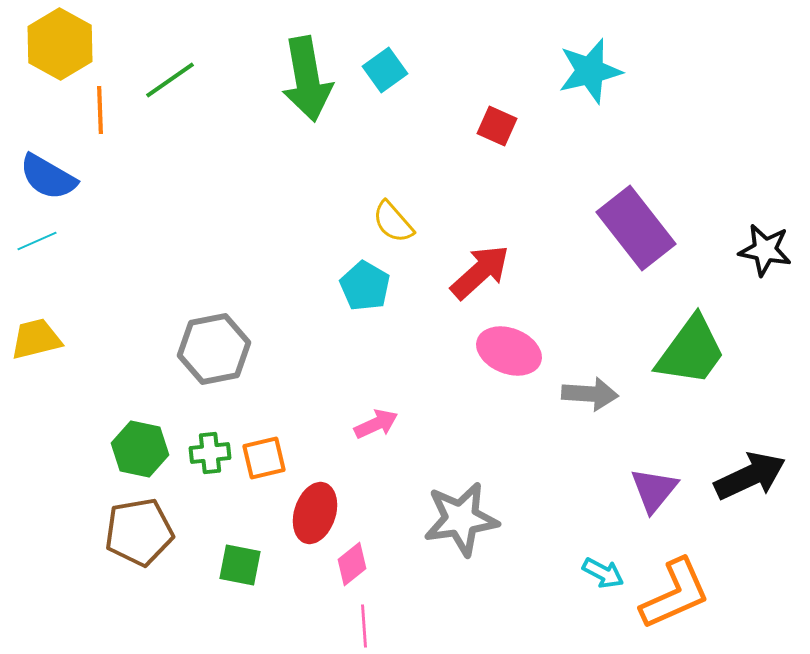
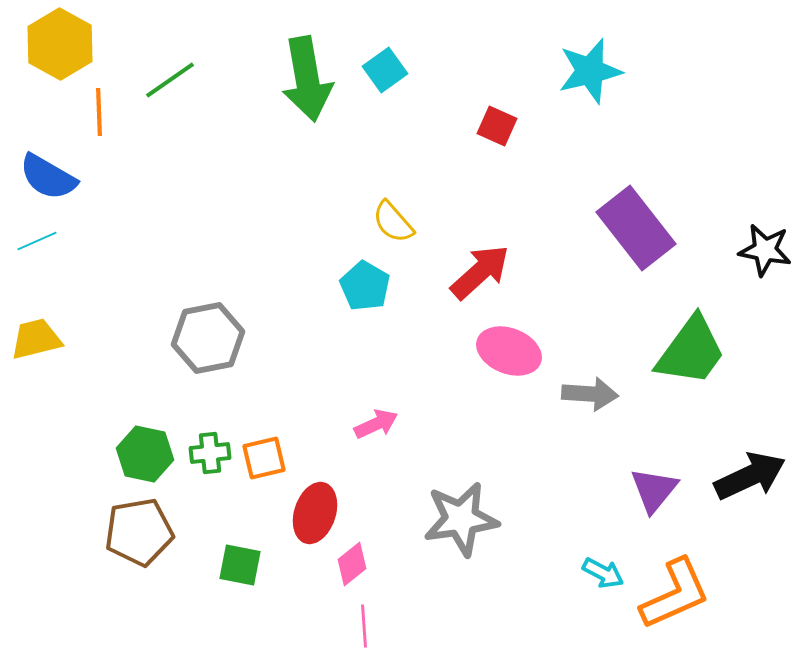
orange line: moved 1 px left, 2 px down
gray hexagon: moved 6 px left, 11 px up
green hexagon: moved 5 px right, 5 px down
